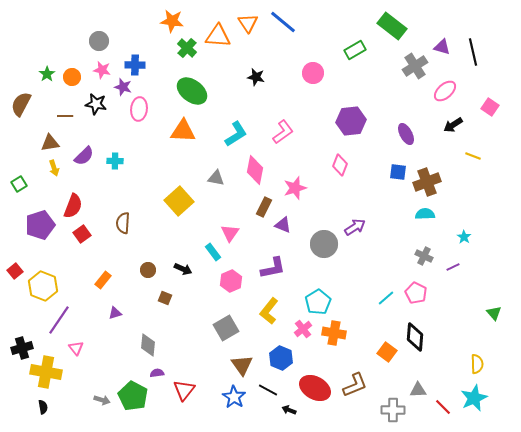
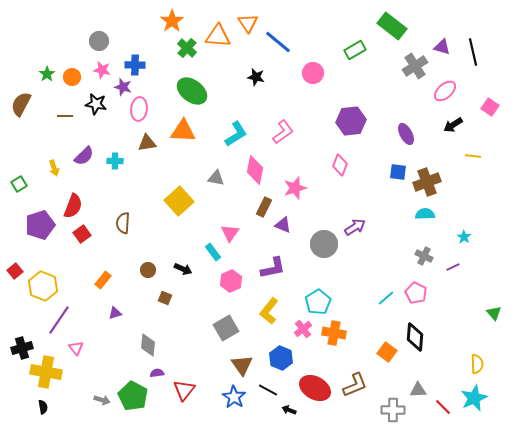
orange star at (172, 21): rotated 30 degrees clockwise
blue line at (283, 22): moved 5 px left, 20 px down
brown triangle at (50, 143): moved 97 px right
yellow line at (473, 156): rotated 14 degrees counterclockwise
